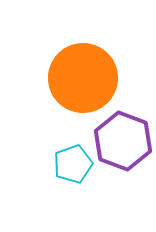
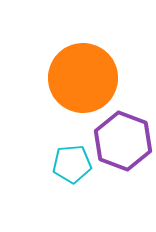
cyan pentagon: moved 1 px left; rotated 15 degrees clockwise
